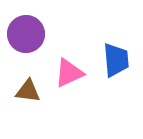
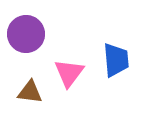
pink triangle: rotated 28 degrees counterclockwise
brown triangle: moved 2 px right, 1 px down
